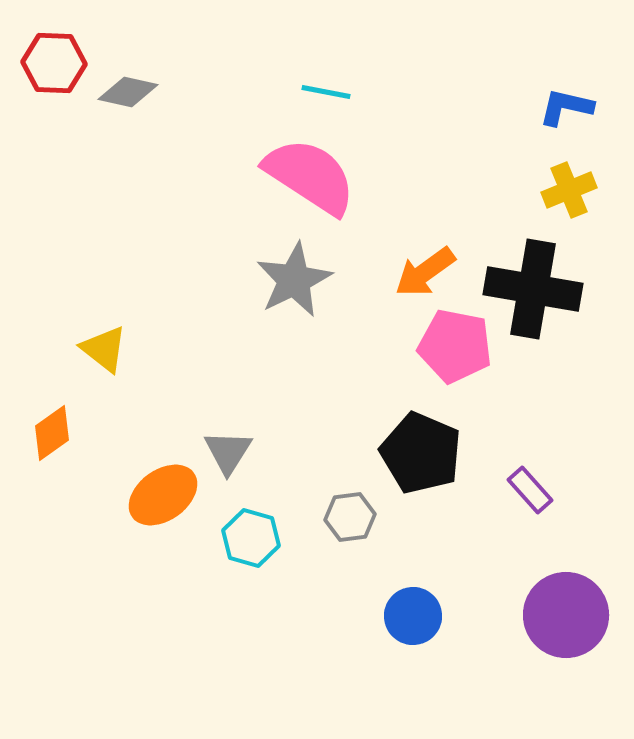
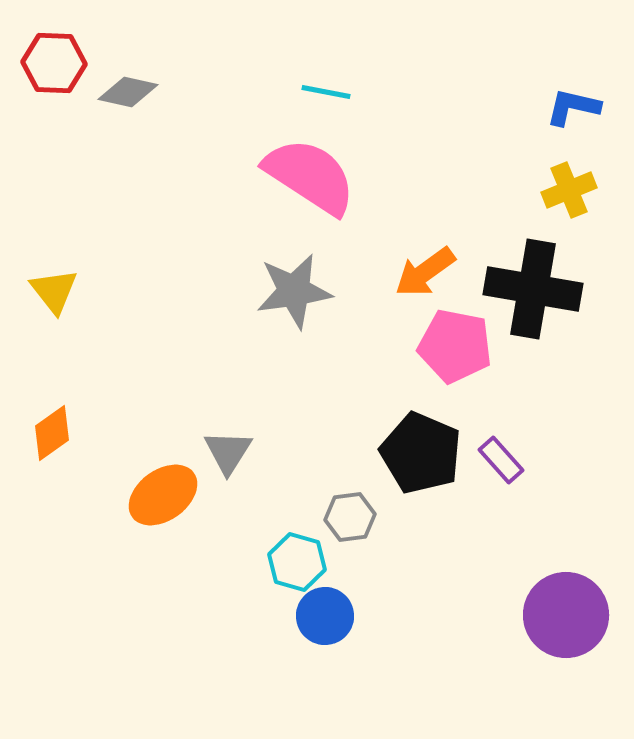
blue L-shape: moved 7 px right
gray star: moved 11 px down; rotated 18 degrees clockwise
yellow triangle: moved 50 px left, 58 px up; rotated 14 degrees clockwise
purple rectangle: moved 29 px left, 30 px up
cyan hexagon: moved 46 px right, 24 px down
blue circle: moved 88 px left
